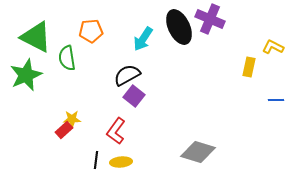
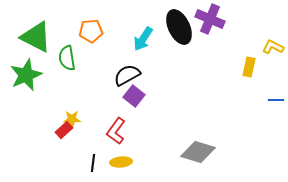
black line: moved 3 px left, 3 px down
